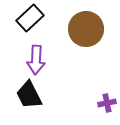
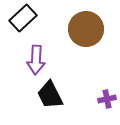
black rectangle: moved 7 px left
black trapezoid: moved 21 px right
purple cross: moved 4 px up
